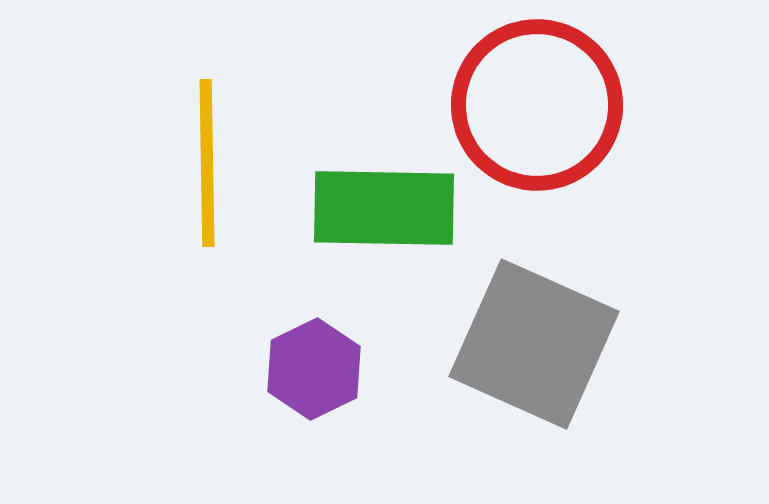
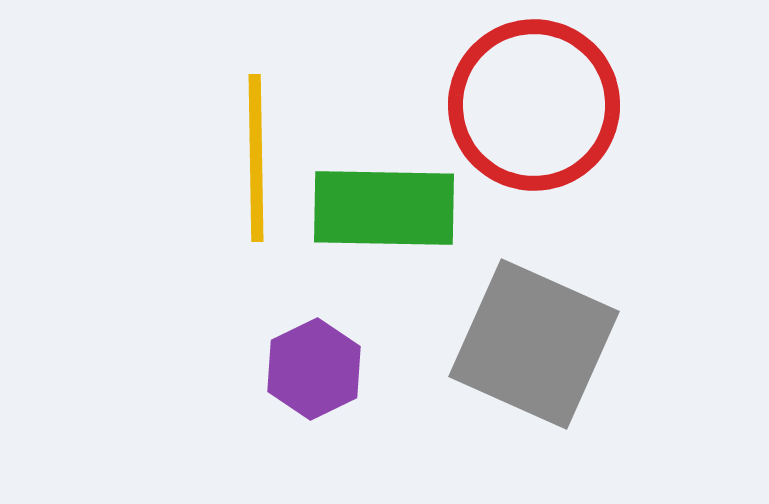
red circle: moved 3 px left
yellow line: moved 49 px right, 5 px up
